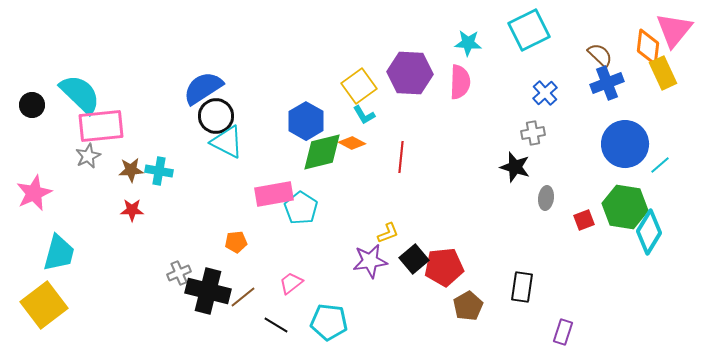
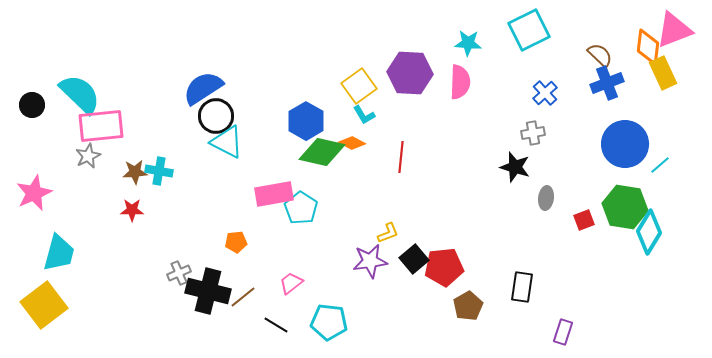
pink triangle at (674, 30): rotated 30 degrees clockwise
green diamond at (322, 152): rotated 27 degrees clockwise
brown star at (131, 170): moved 4 px right, 2 px down
